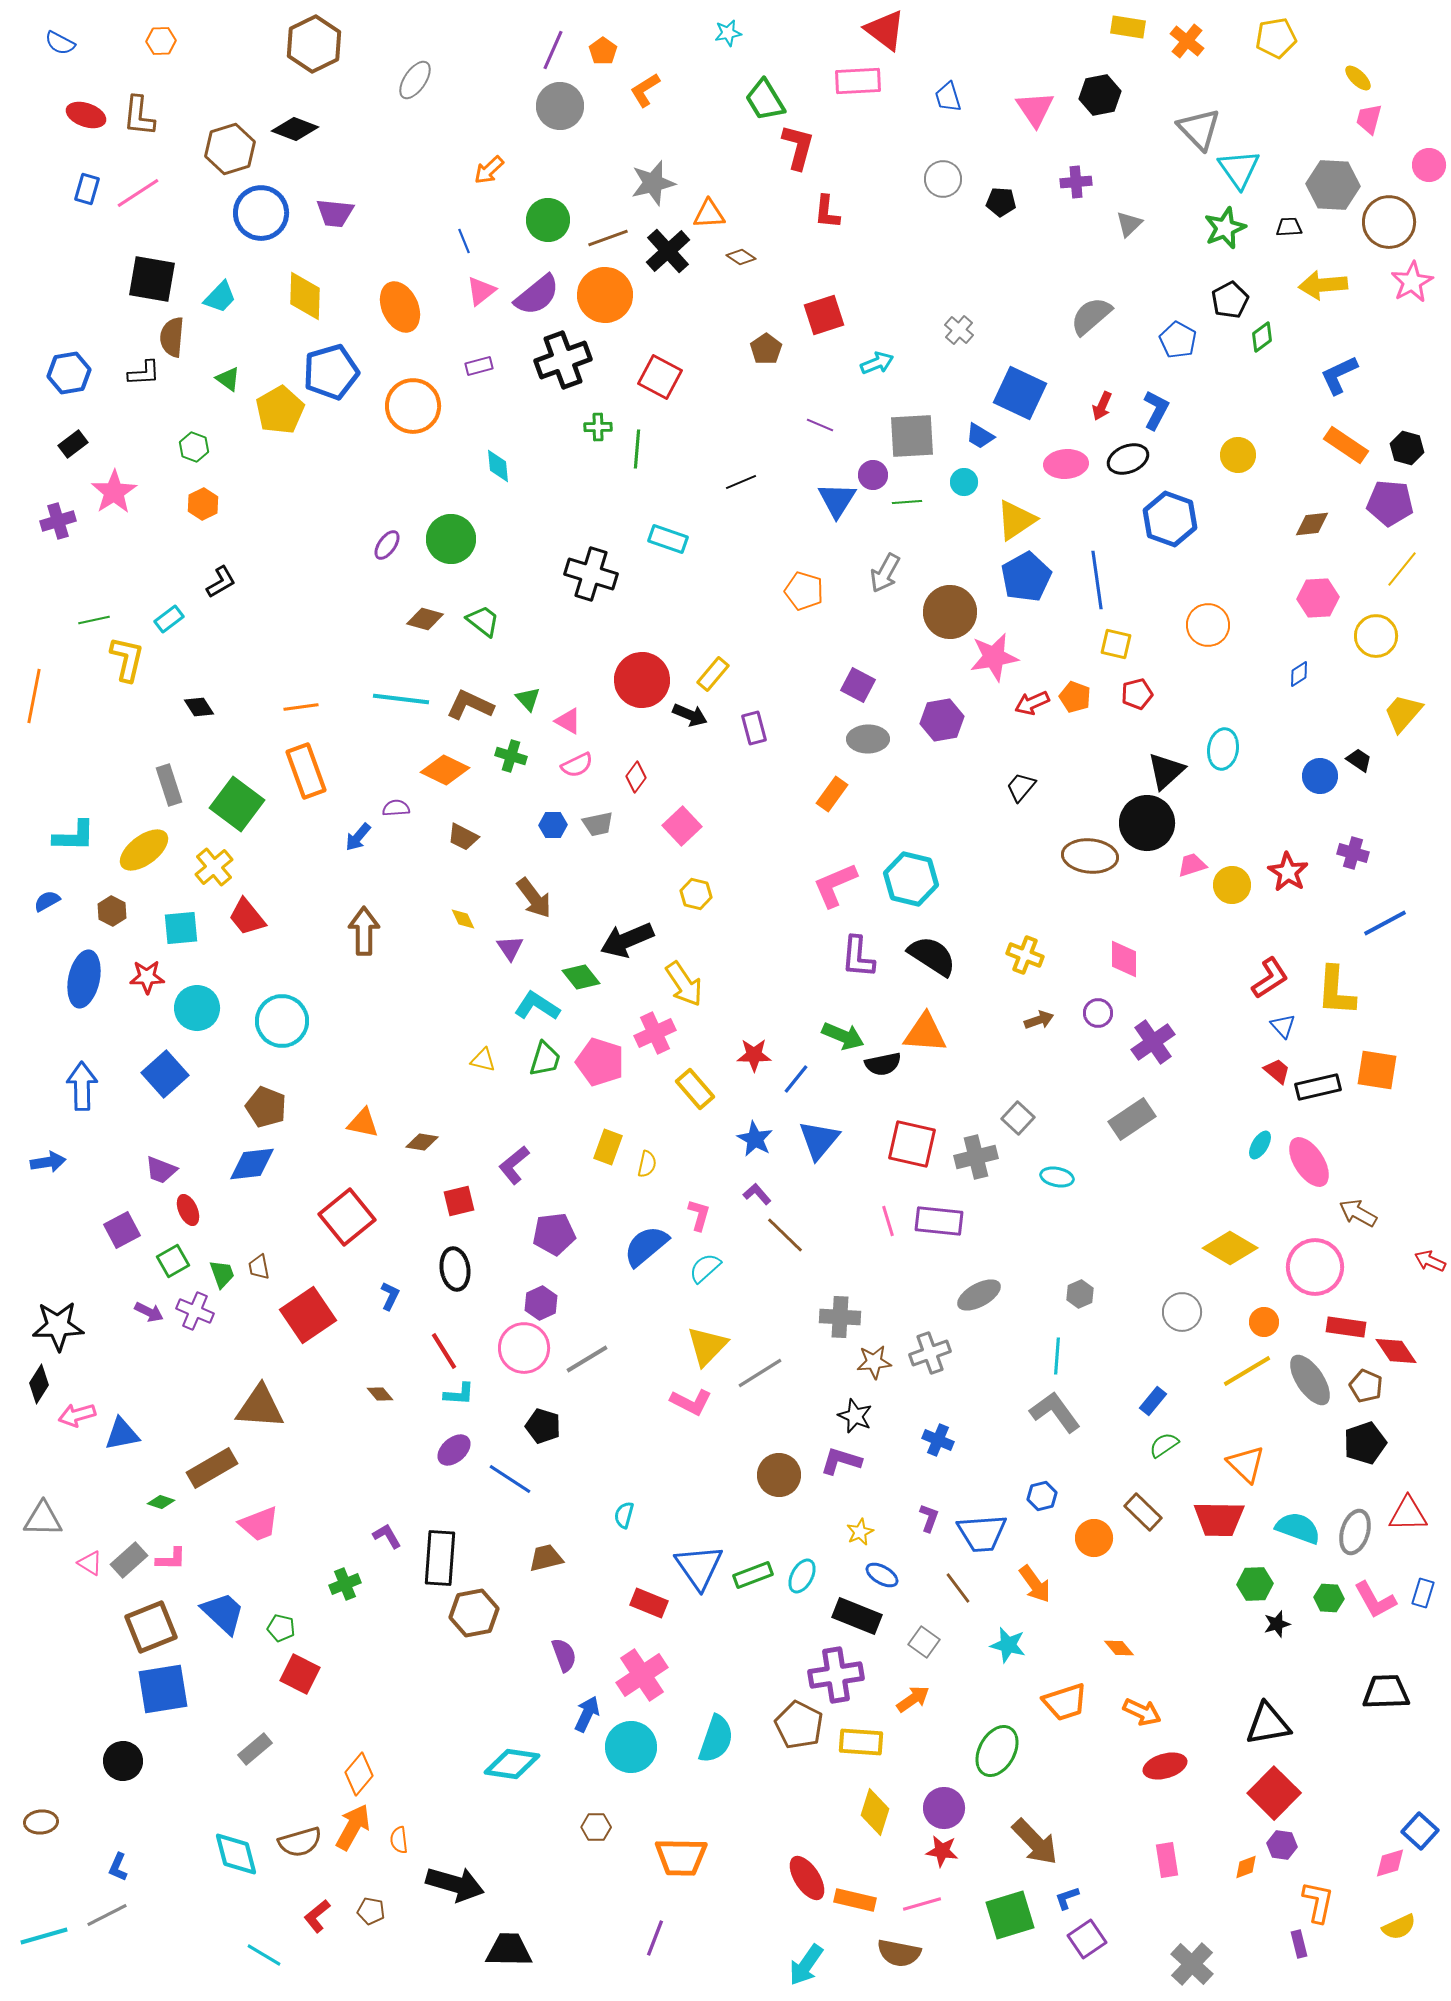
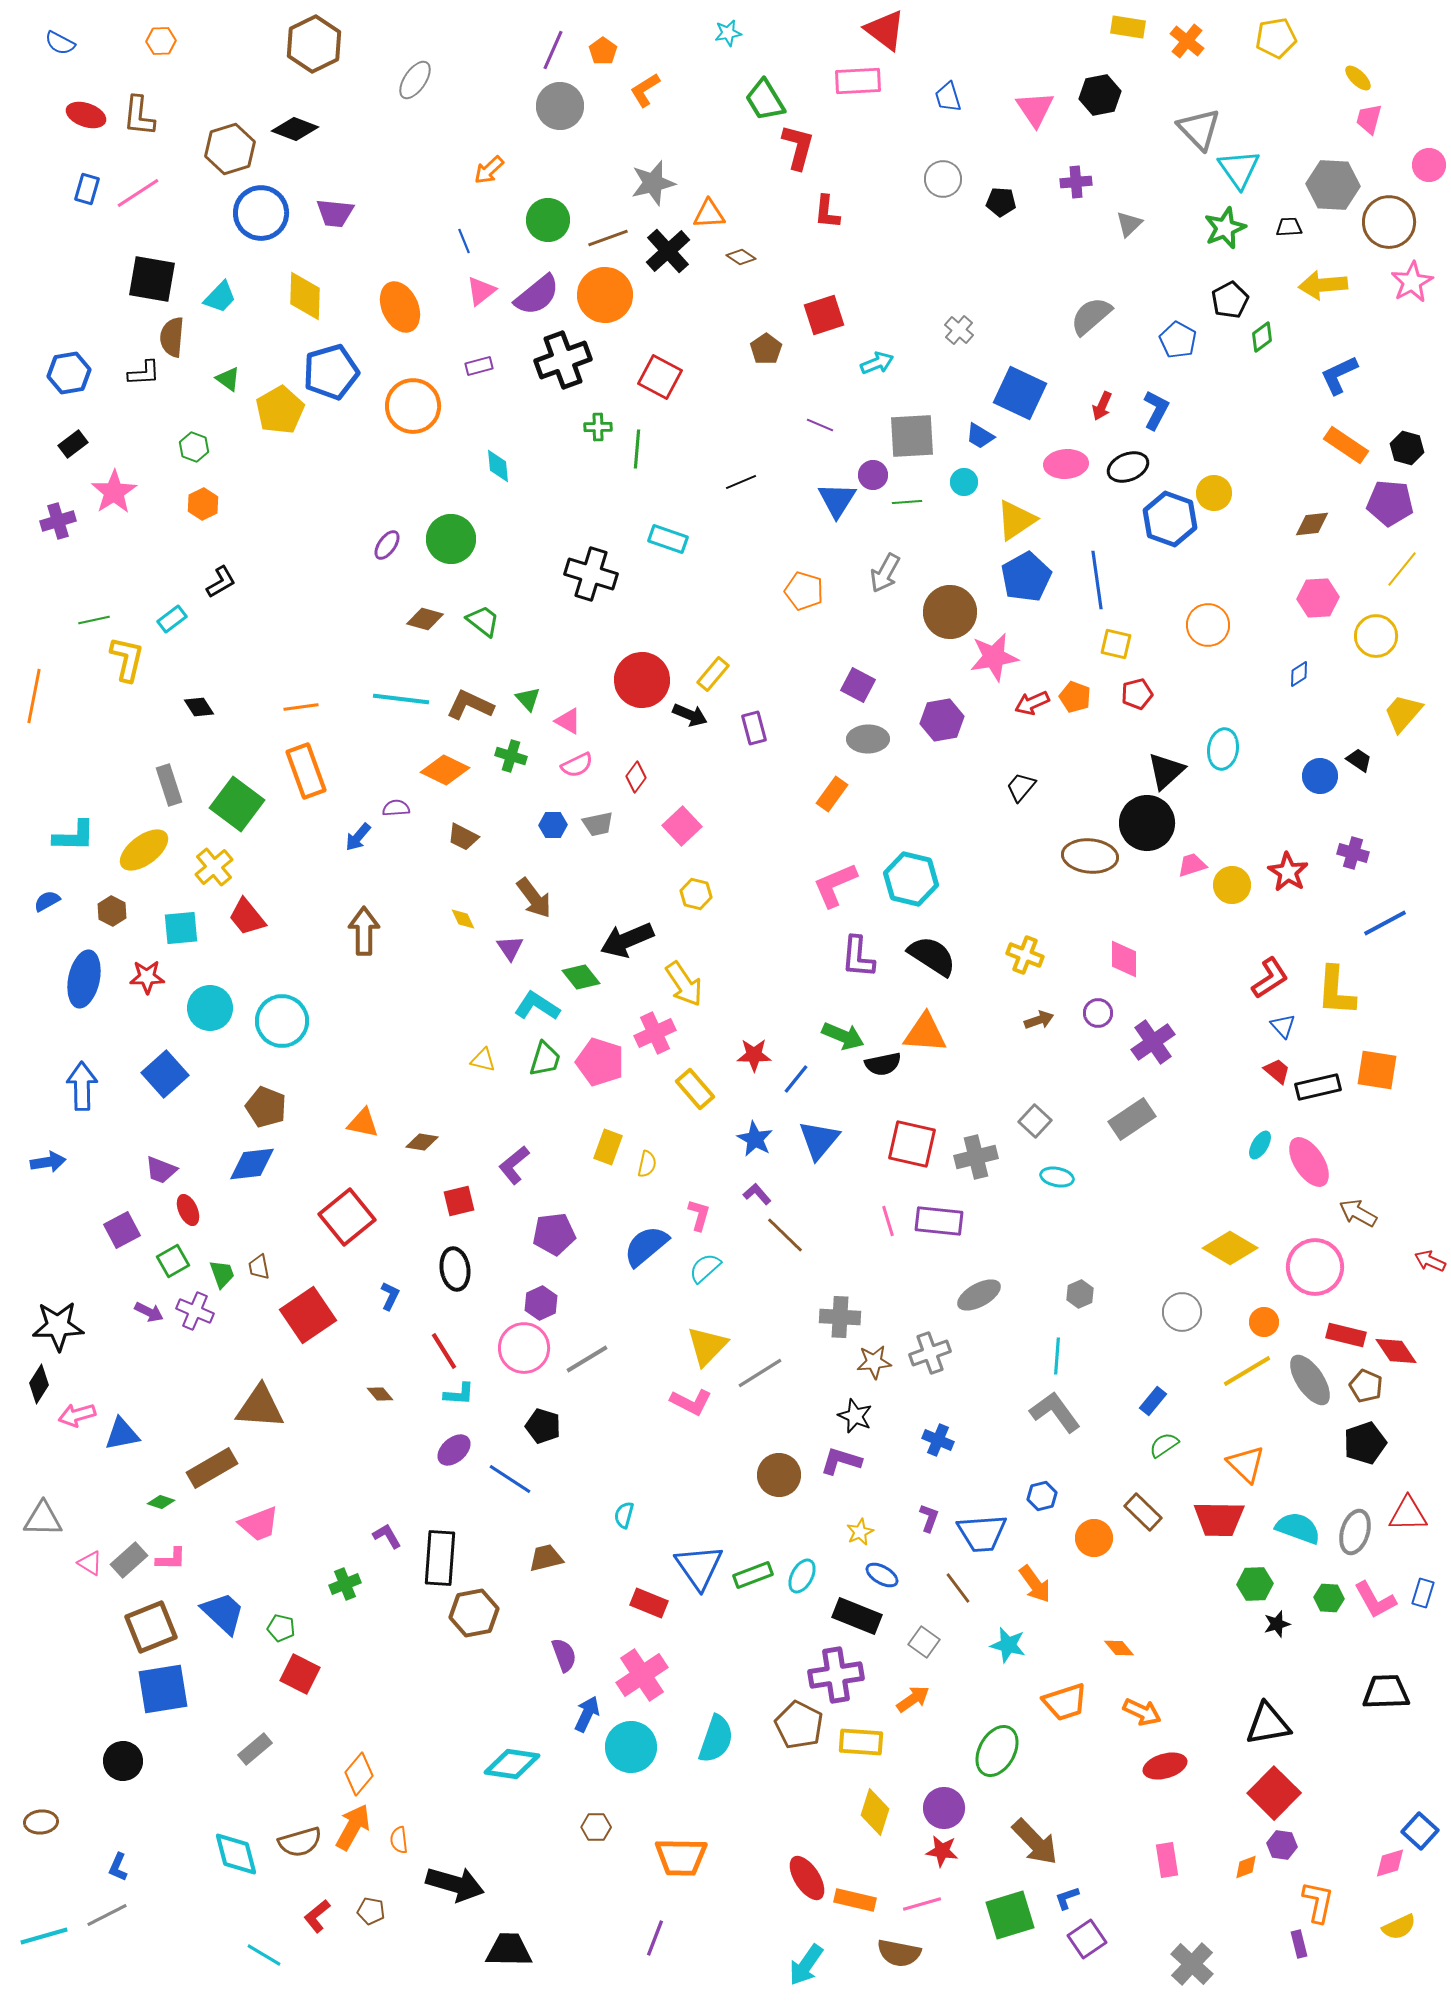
yellow circle at (1238, 455): moved 24 px left, 38 px down
black ellipse at (1128, 459): moved 8 px down
cyan rectangle at (169, 619): moved 3 px right
cyan circle at (197, 1008): moved 13 px right
gray square at (1018, 1118): moved 17 px right, 3 px down
red rectangle at (1346, 1327): moved 8 px down; rotated 6 degrees clockwise
